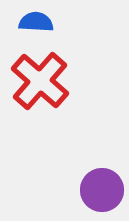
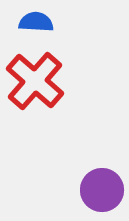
red cross: moved 5 px left
